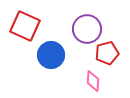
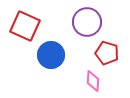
purple circle: moved 7 px up
red pentagon: rotated 30 degrees clockwise
